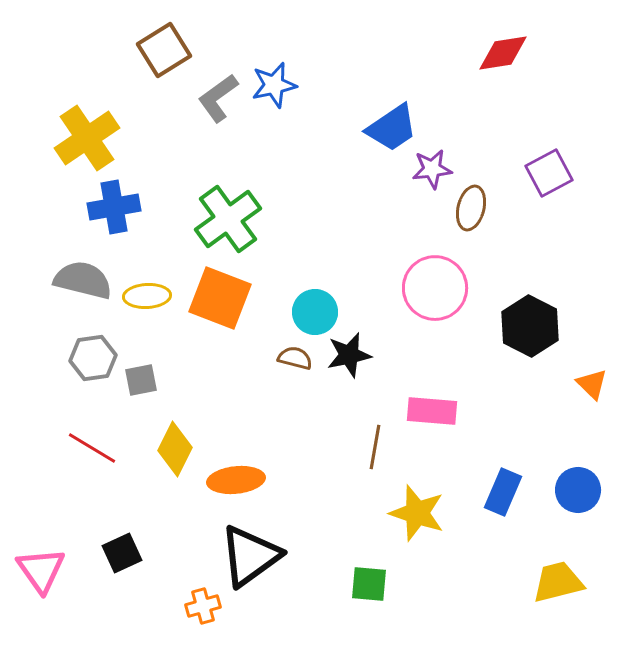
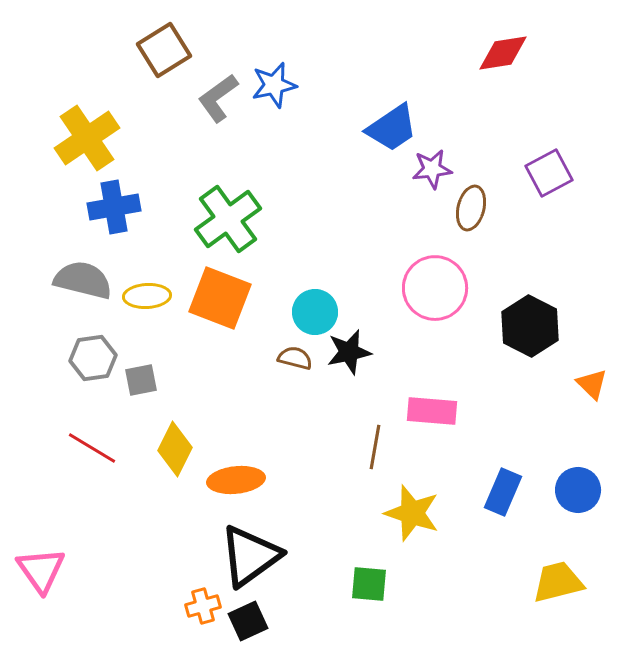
black star: moved 3 px up
yellow star: moved 5 px left
black square: moved 126 px right, 68 px down
